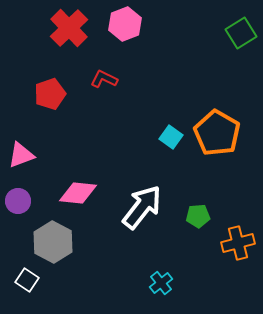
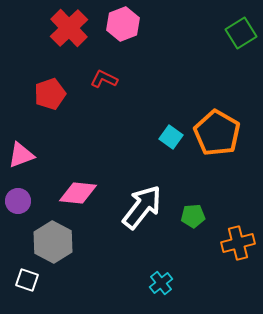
pink hexagon: moved 2 px left
green pentagon: moved 5 px left
white square: rotated 15 degrees counterclockwise
